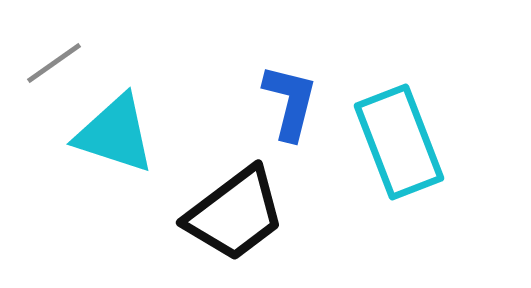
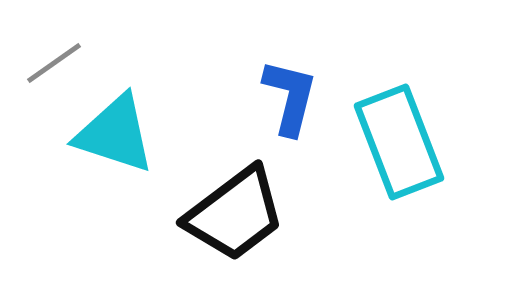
blue L-shape: moved 5 px up
